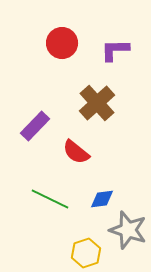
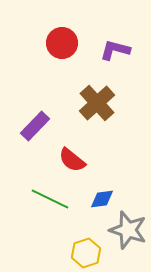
purple L-shape: rotated 16 degrees clockwise
red semicircle: moved 4 px left, 8 px down
